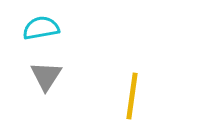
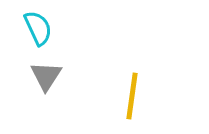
cyan semicircle: moved 3 px left; rotated 75 degrees clockwise
